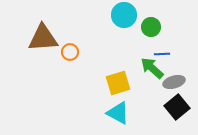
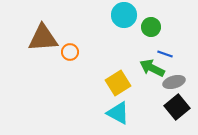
blue line: moved 3 px right; rotated 21 degrees clockwise
green arrow: rotated 15 degrees counterclockwise
yellow square: rotated 15 degrees counterclockwise
